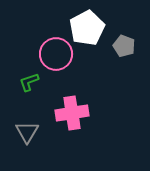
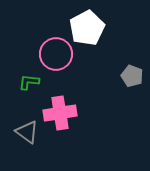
gray pentagon: moved 8 px right, 30 px down
green L-shape: rotated 25 degrees clockwise
pink cross: moved 12 px left
gray triangle: rotated 25 degrees counterclockwise
